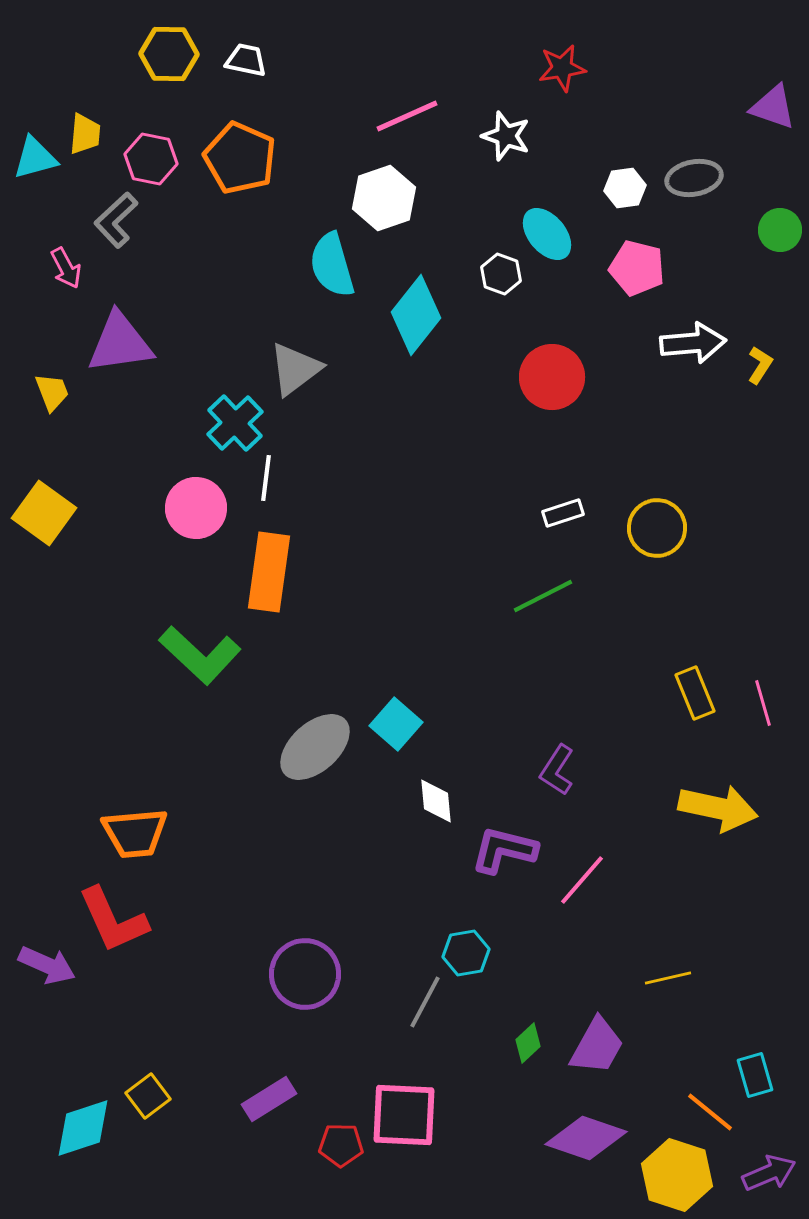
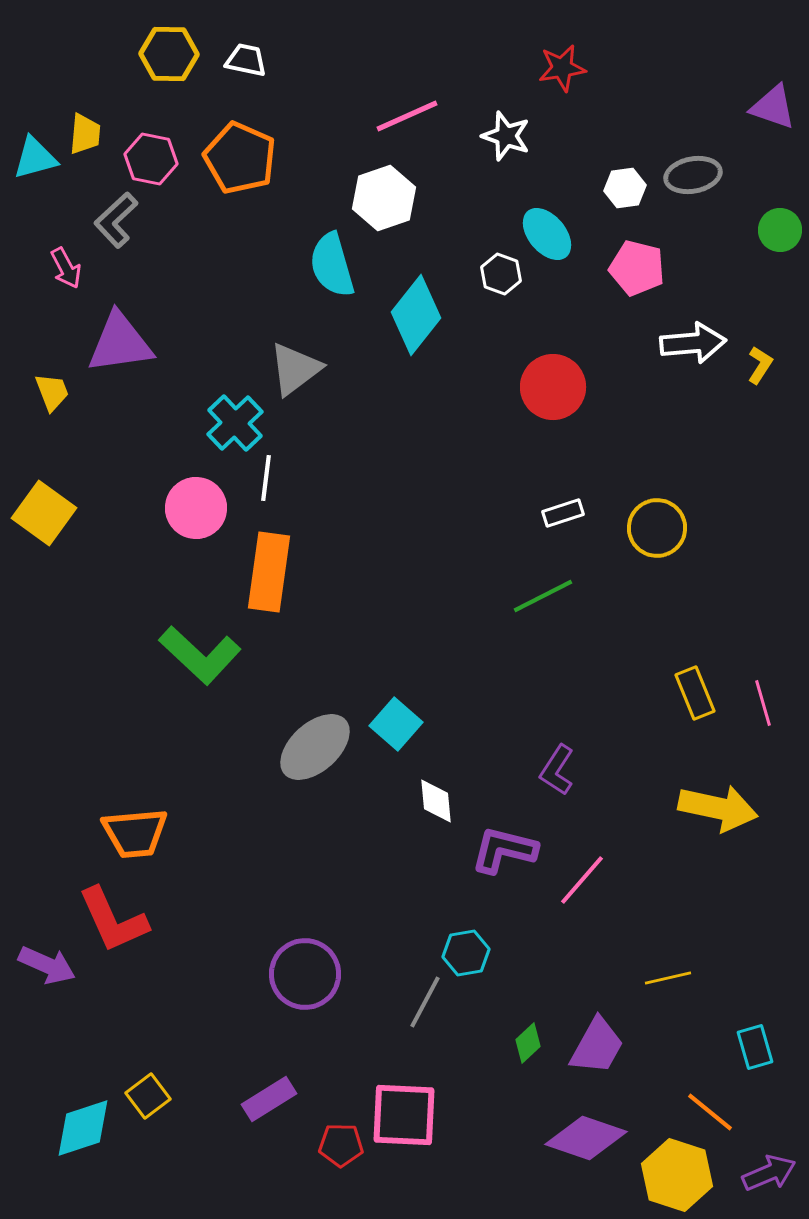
gray ellipse at (694, 178): moved 1 px left, 3 px up
red circle at (552, 377): moved 1 px right, 10 px down
cyan rectangle at (755, 1075): moved 28 px up
